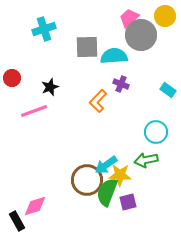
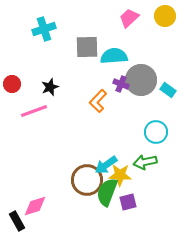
gray circle: moved 45 px down
red circle: moved 6 px down
green arrow: moved 1 px left, 2 px down
